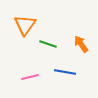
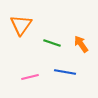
orange triangle: moved 4 px left
green line: moved 4 px right, 1 px up
